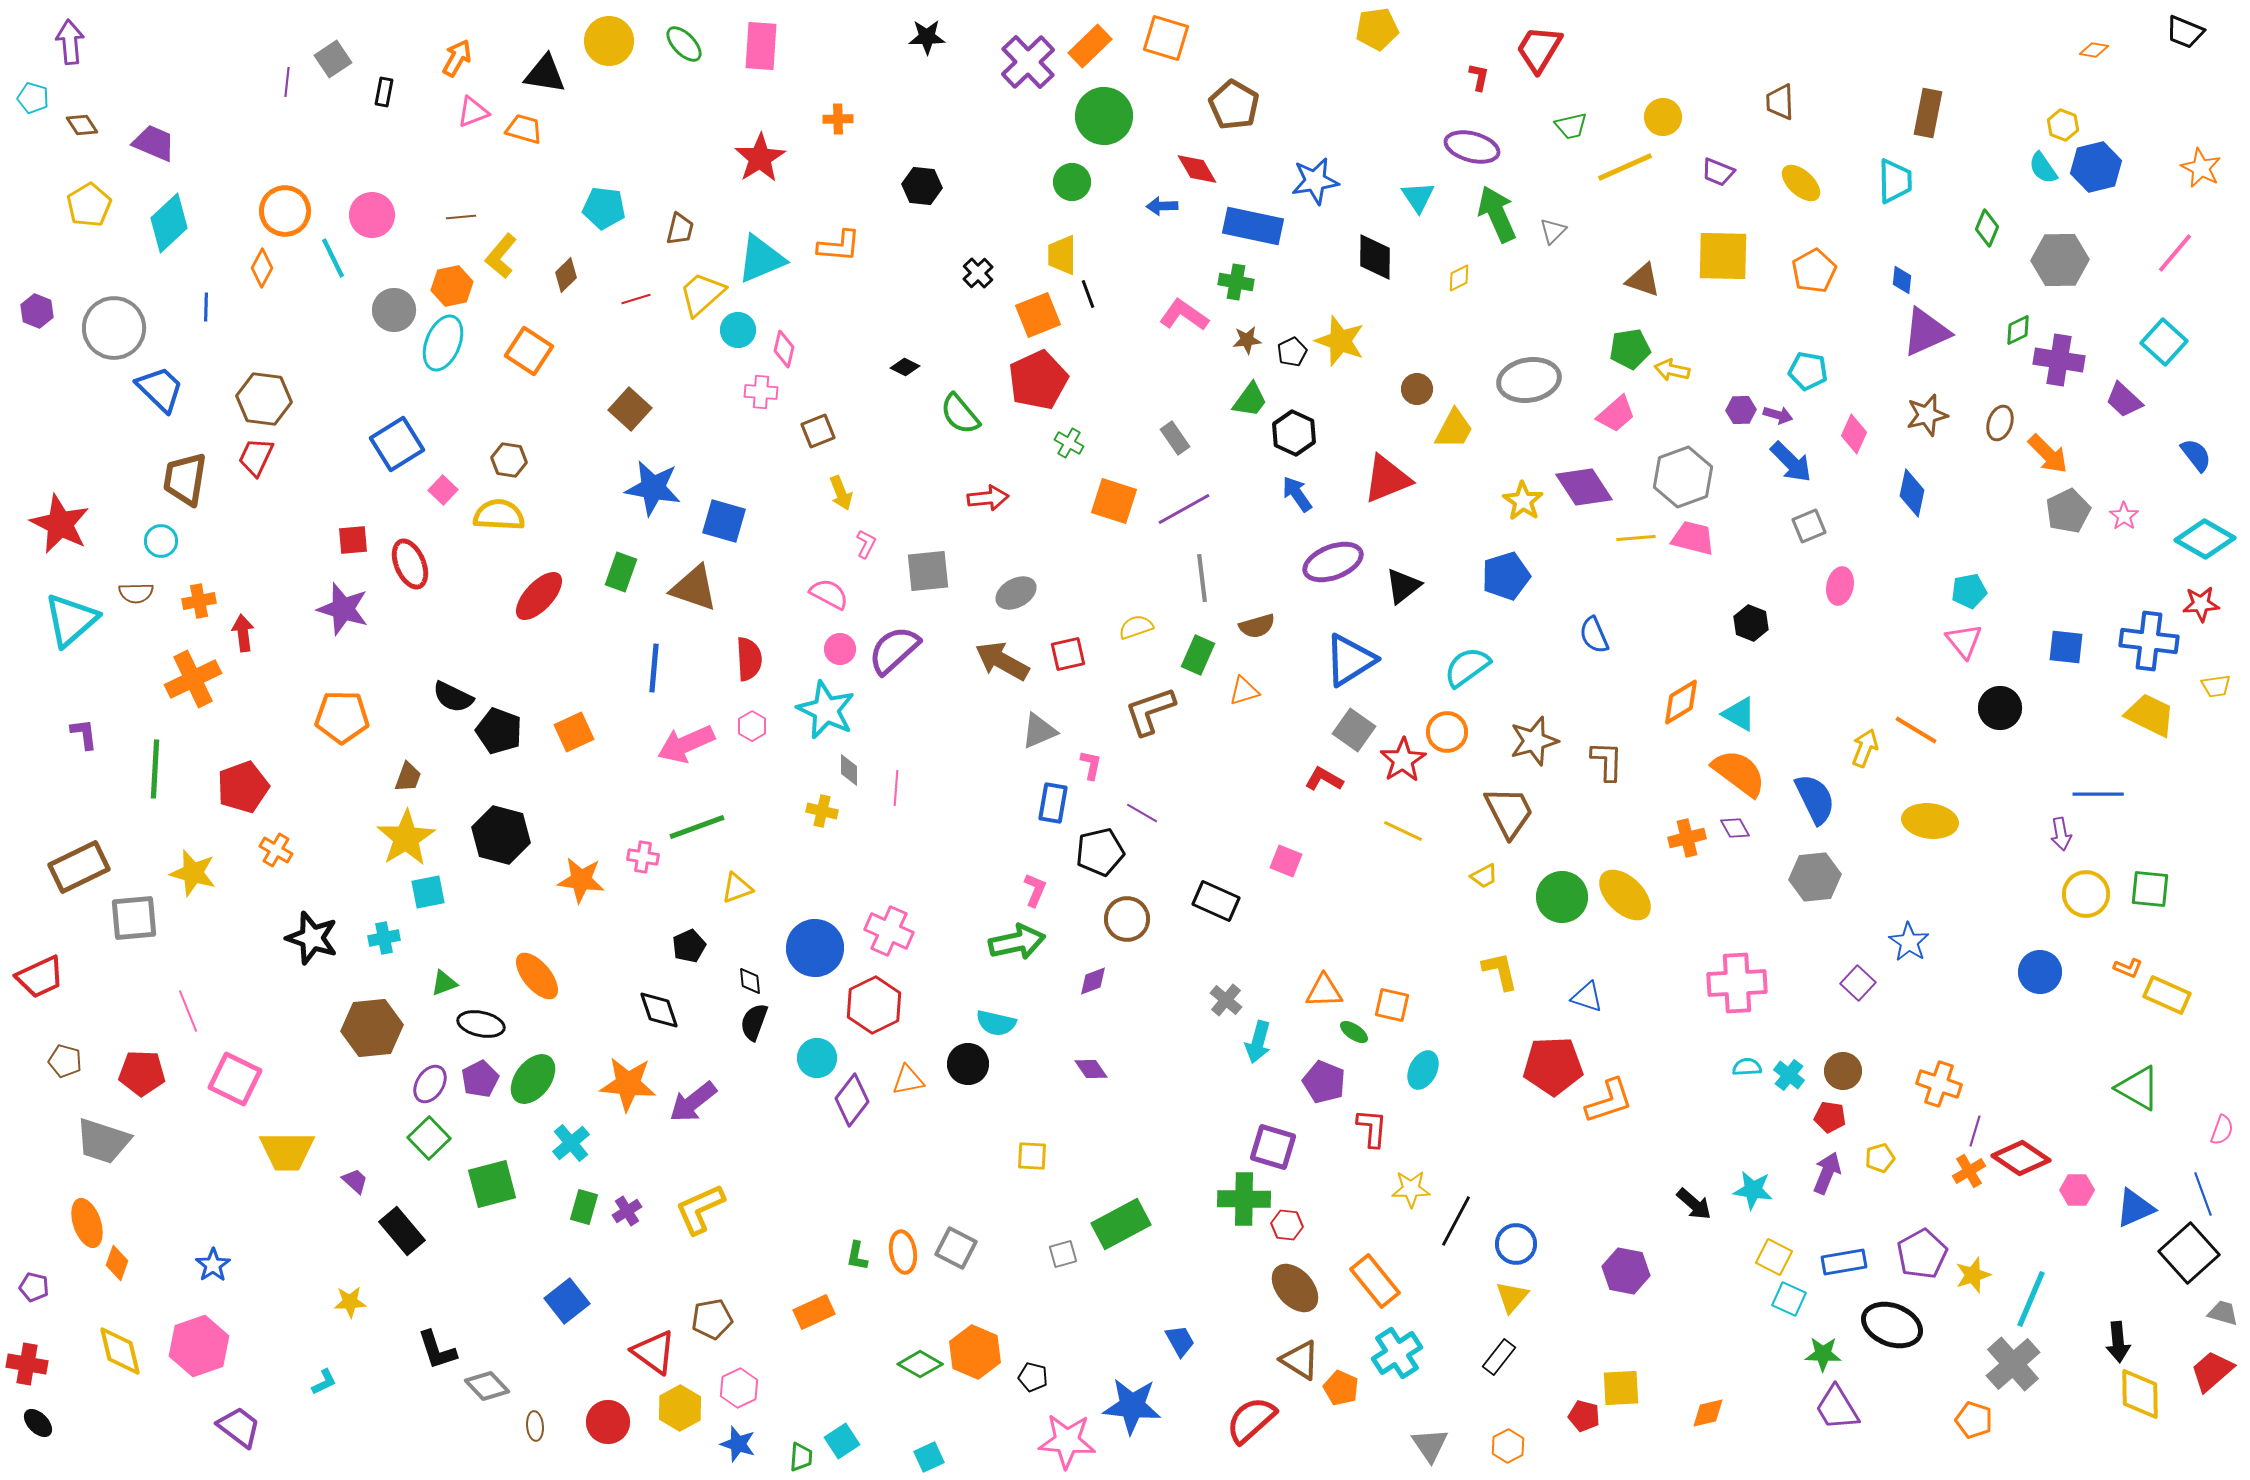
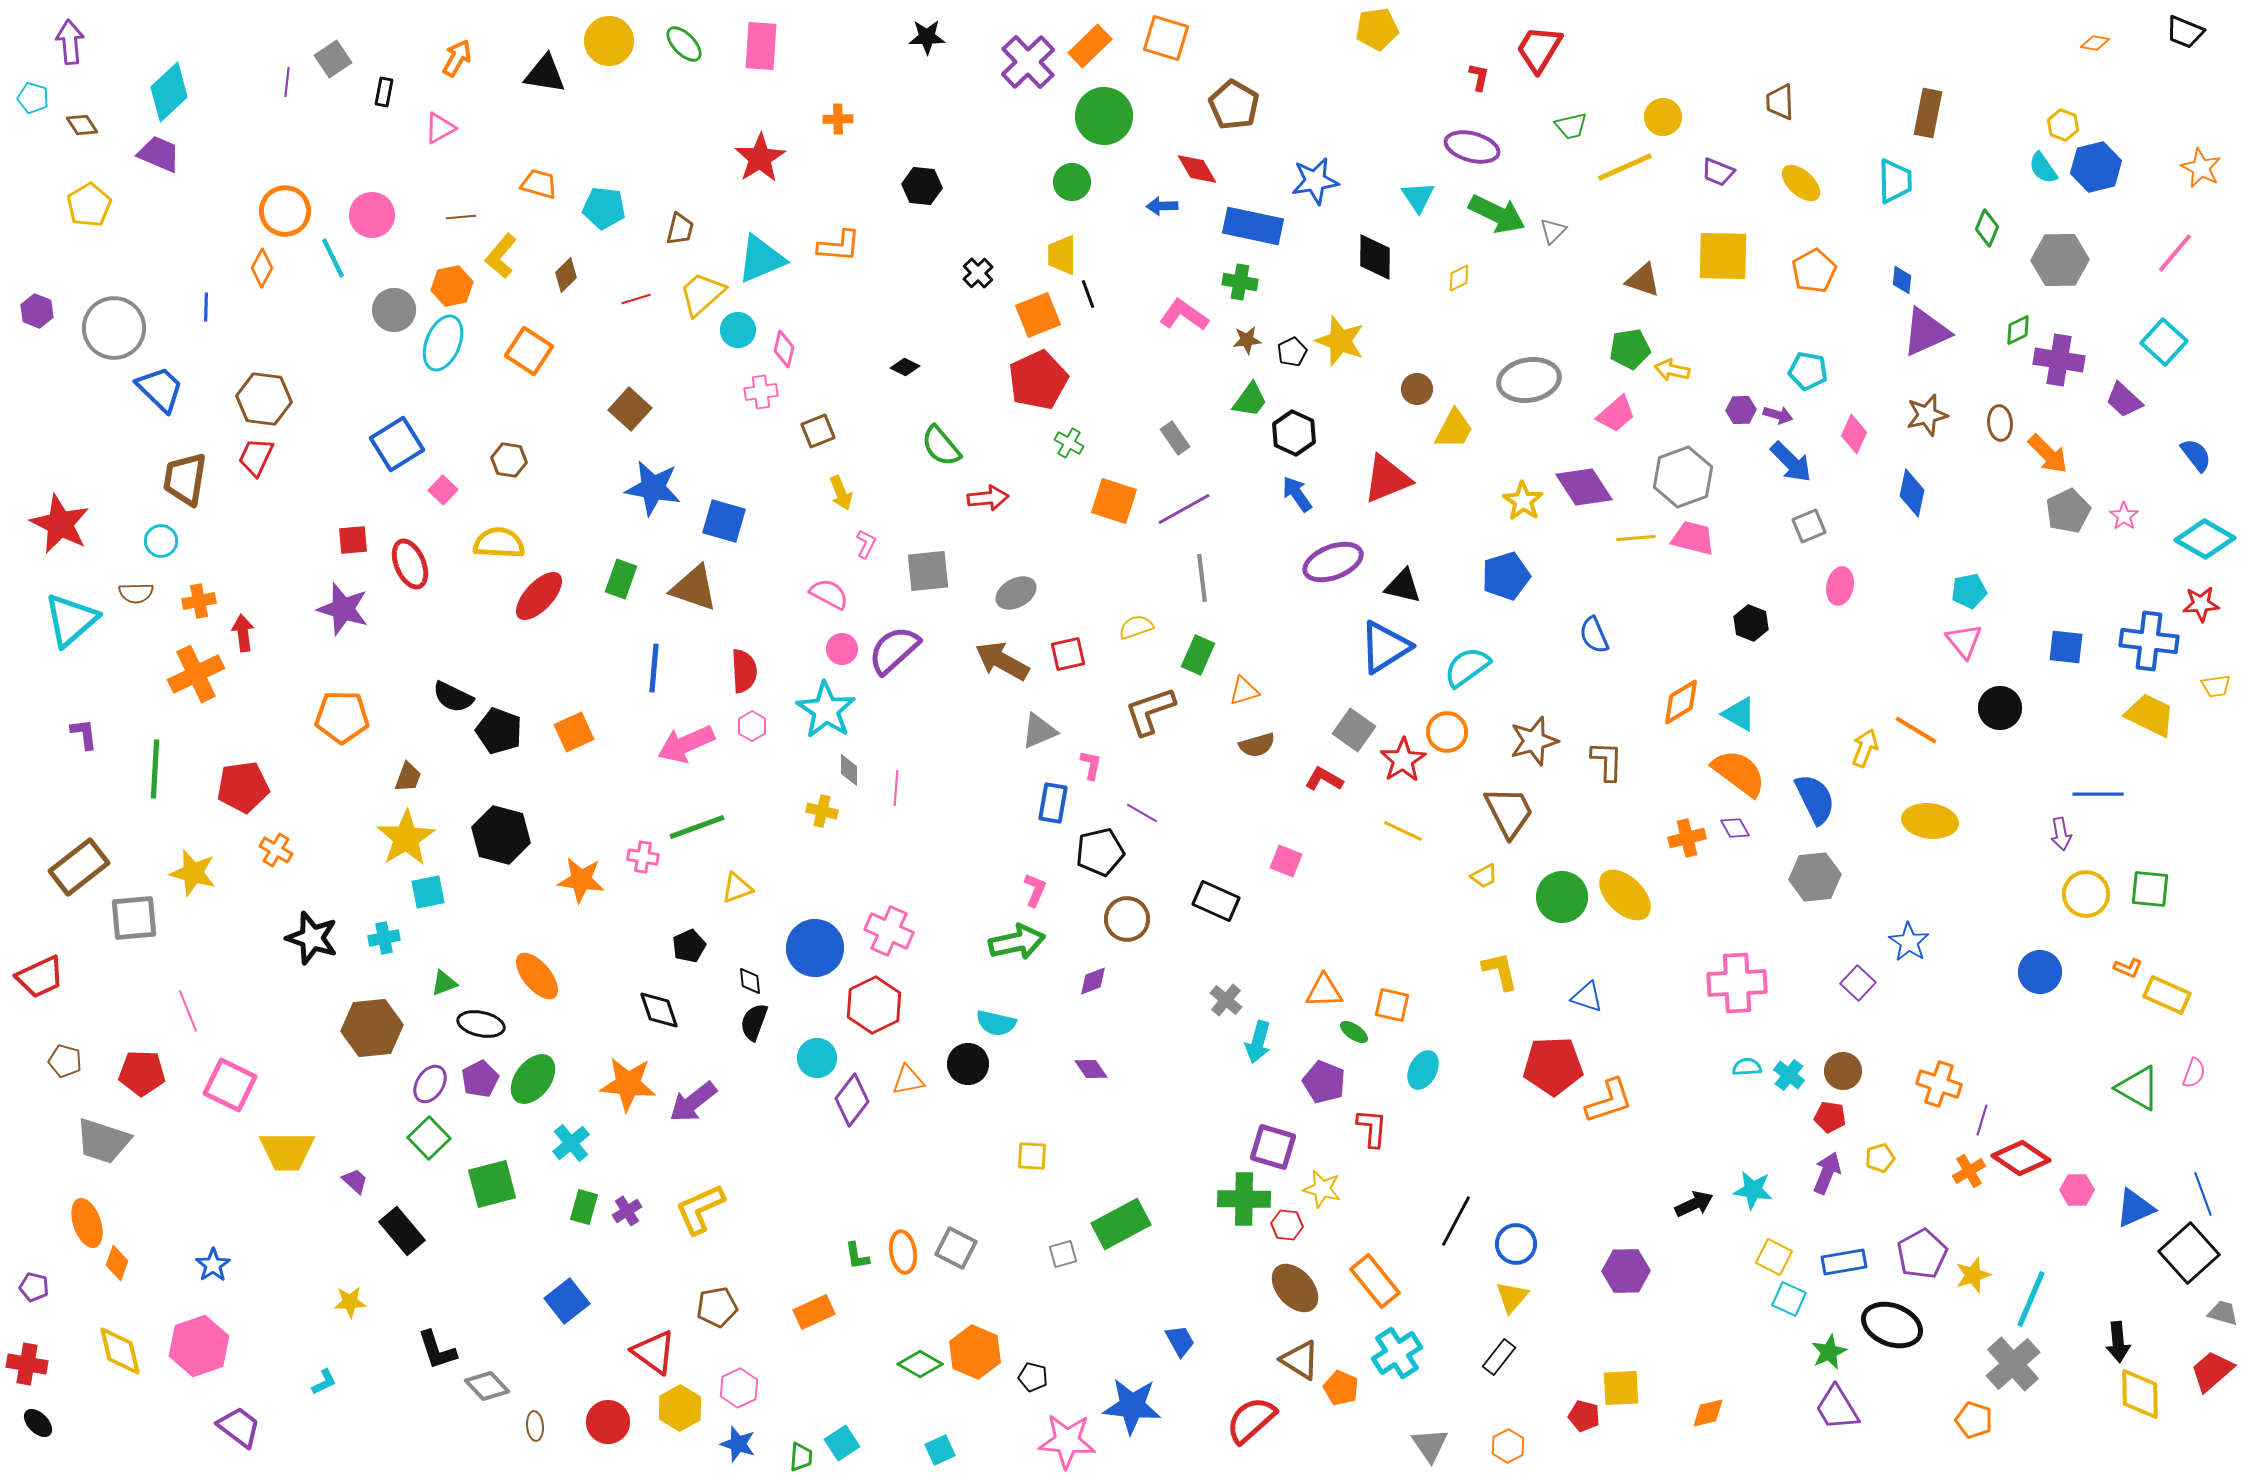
orange diamond at (2094, 50): moved 1 px right, 7 px up
pink triangle at (473, 112): moved 33 px left, 16 px down; rotated 8 degrees counterclockwise
orange trapezoid at (524, 129): moved 15 px right, 55 px down
purple trapezoid at (154, 143): moved 5 px right, 11 px down
green arrow at (1497, 214): rotated 140 degrees clockwise
cyan diamond at (169, 223): moved 131 px up
green cross at (1236, 282): moved 4 px right
pink cross at (761, 392): rotated 12 degrees counterclockwise
green semicircle at (960, 414): moved 19 px left, 32 px down
brown ellipse at (2000, 423): rotated 24 degrees counterclockwise
yellow semicircle at (499, 515): moved 28 px down
green rectangle at (621, 572): moved 7 px down
black triangle at (1403, 586): rotated 51 degrees clockwise
brown semicircle at (1257, 626): moved 119 px down
pink circle at (840, 649): moved 2 px right
red semicircle at (749, 659): moved 5 px left, 12 px down
blue triangle at (1350, 660): moved 35 px right, 13 px up
orange cross at (193, 679): moved 3 px right, 5 px up
cyan star at (826, 710): rotated 8 degrees clockwise
red pentagon at (243, 787): rotated 12 degrees clockwise
brown rectangle at (79, 867): rotated 12 degrees counterclockwise
pink square at (235, 1079): moved 5 px left, 6 px down
pink semicircle at (2222, 1130): moved 28 px left, 57 px up
purple line at (1975, 1131): moved 7 px right, 11 px up
yellow star at (1411, 1189): moved 89 px left; rotated 15 degrees clockwise
black arrow at (1694, 1204): rotated 66 degrees counterclockwise
green L-shape at (857, 1256): rotated 20 degrees counterclockwise
purple hexagon at (1626, 1271): rotated 12 degrees counterclockwise
brown pentagon at (712, 1319): moved 5 px right, 12 px up
green star at (1823, 1354): moved 6 px right, 2 px up; rotated 27 degrees counterclockwise
cyan square at (842, 1441): moved 2 px down
cyan square at (929, 1457): moved 11 px right, 7 px up
